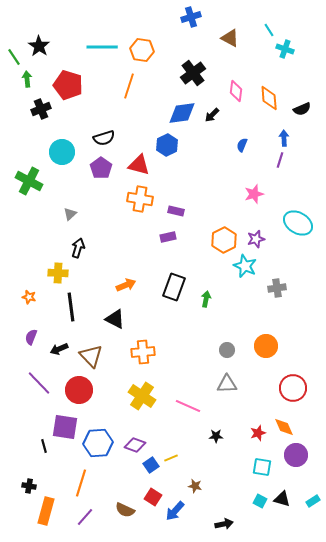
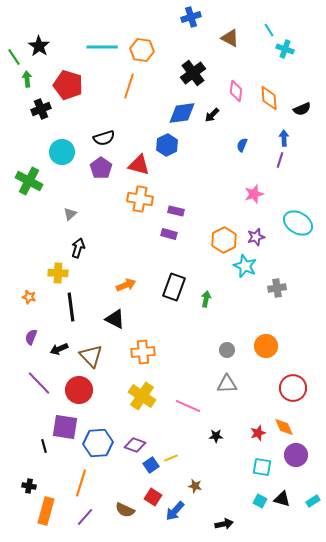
purple rectangle at (168, 237): moved 1 px right, 3 px up; rotated 28 degrees clockwise
purple star at (256, 239): moved 2 px up
